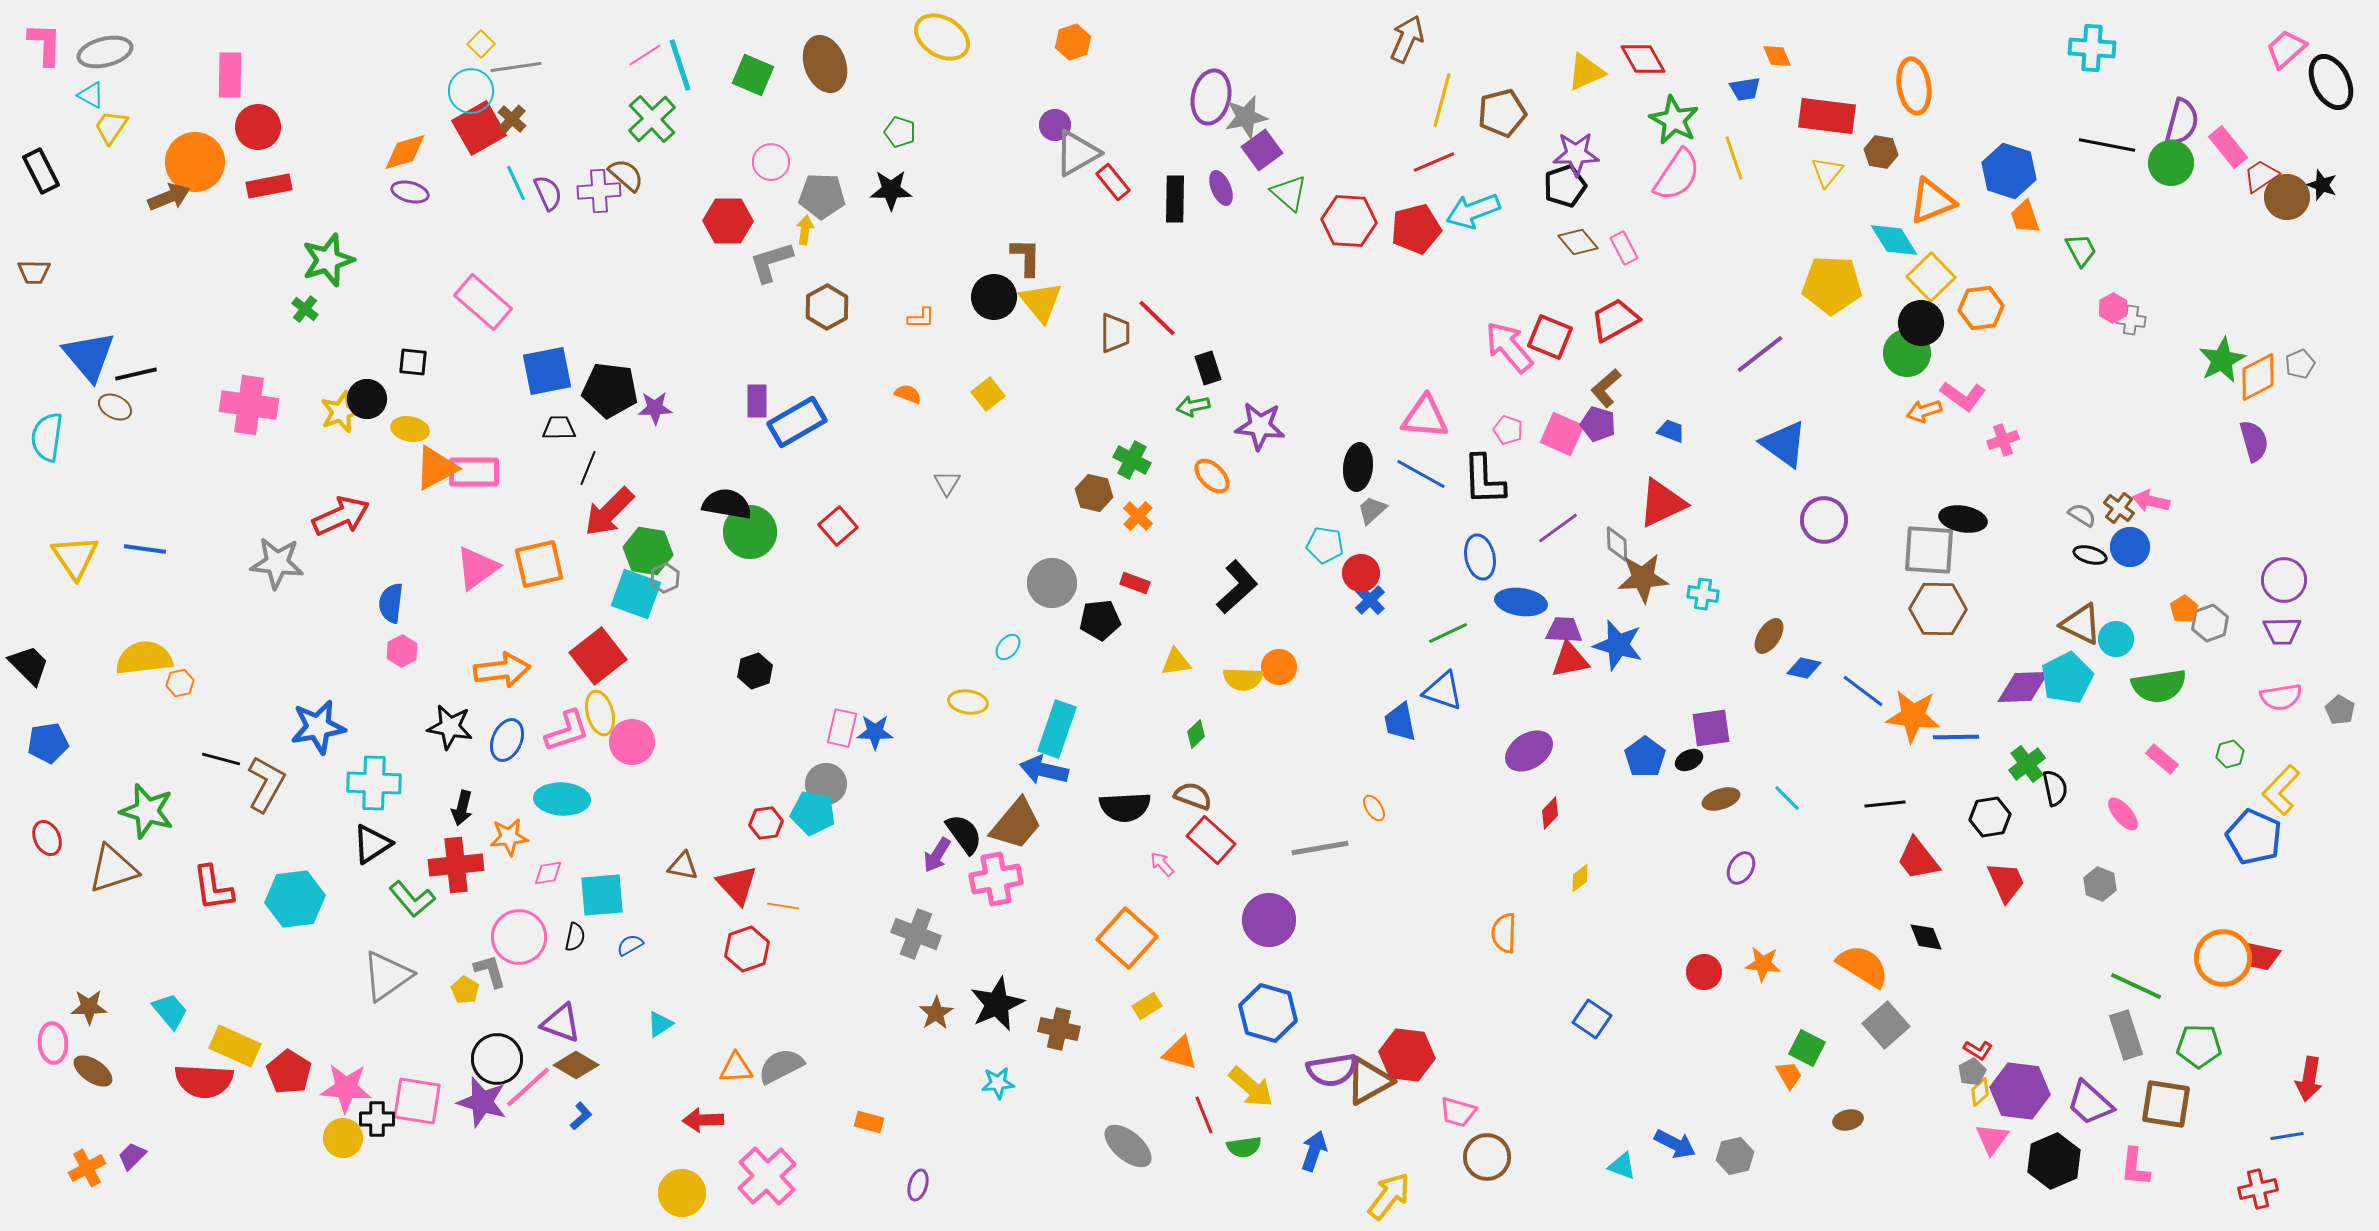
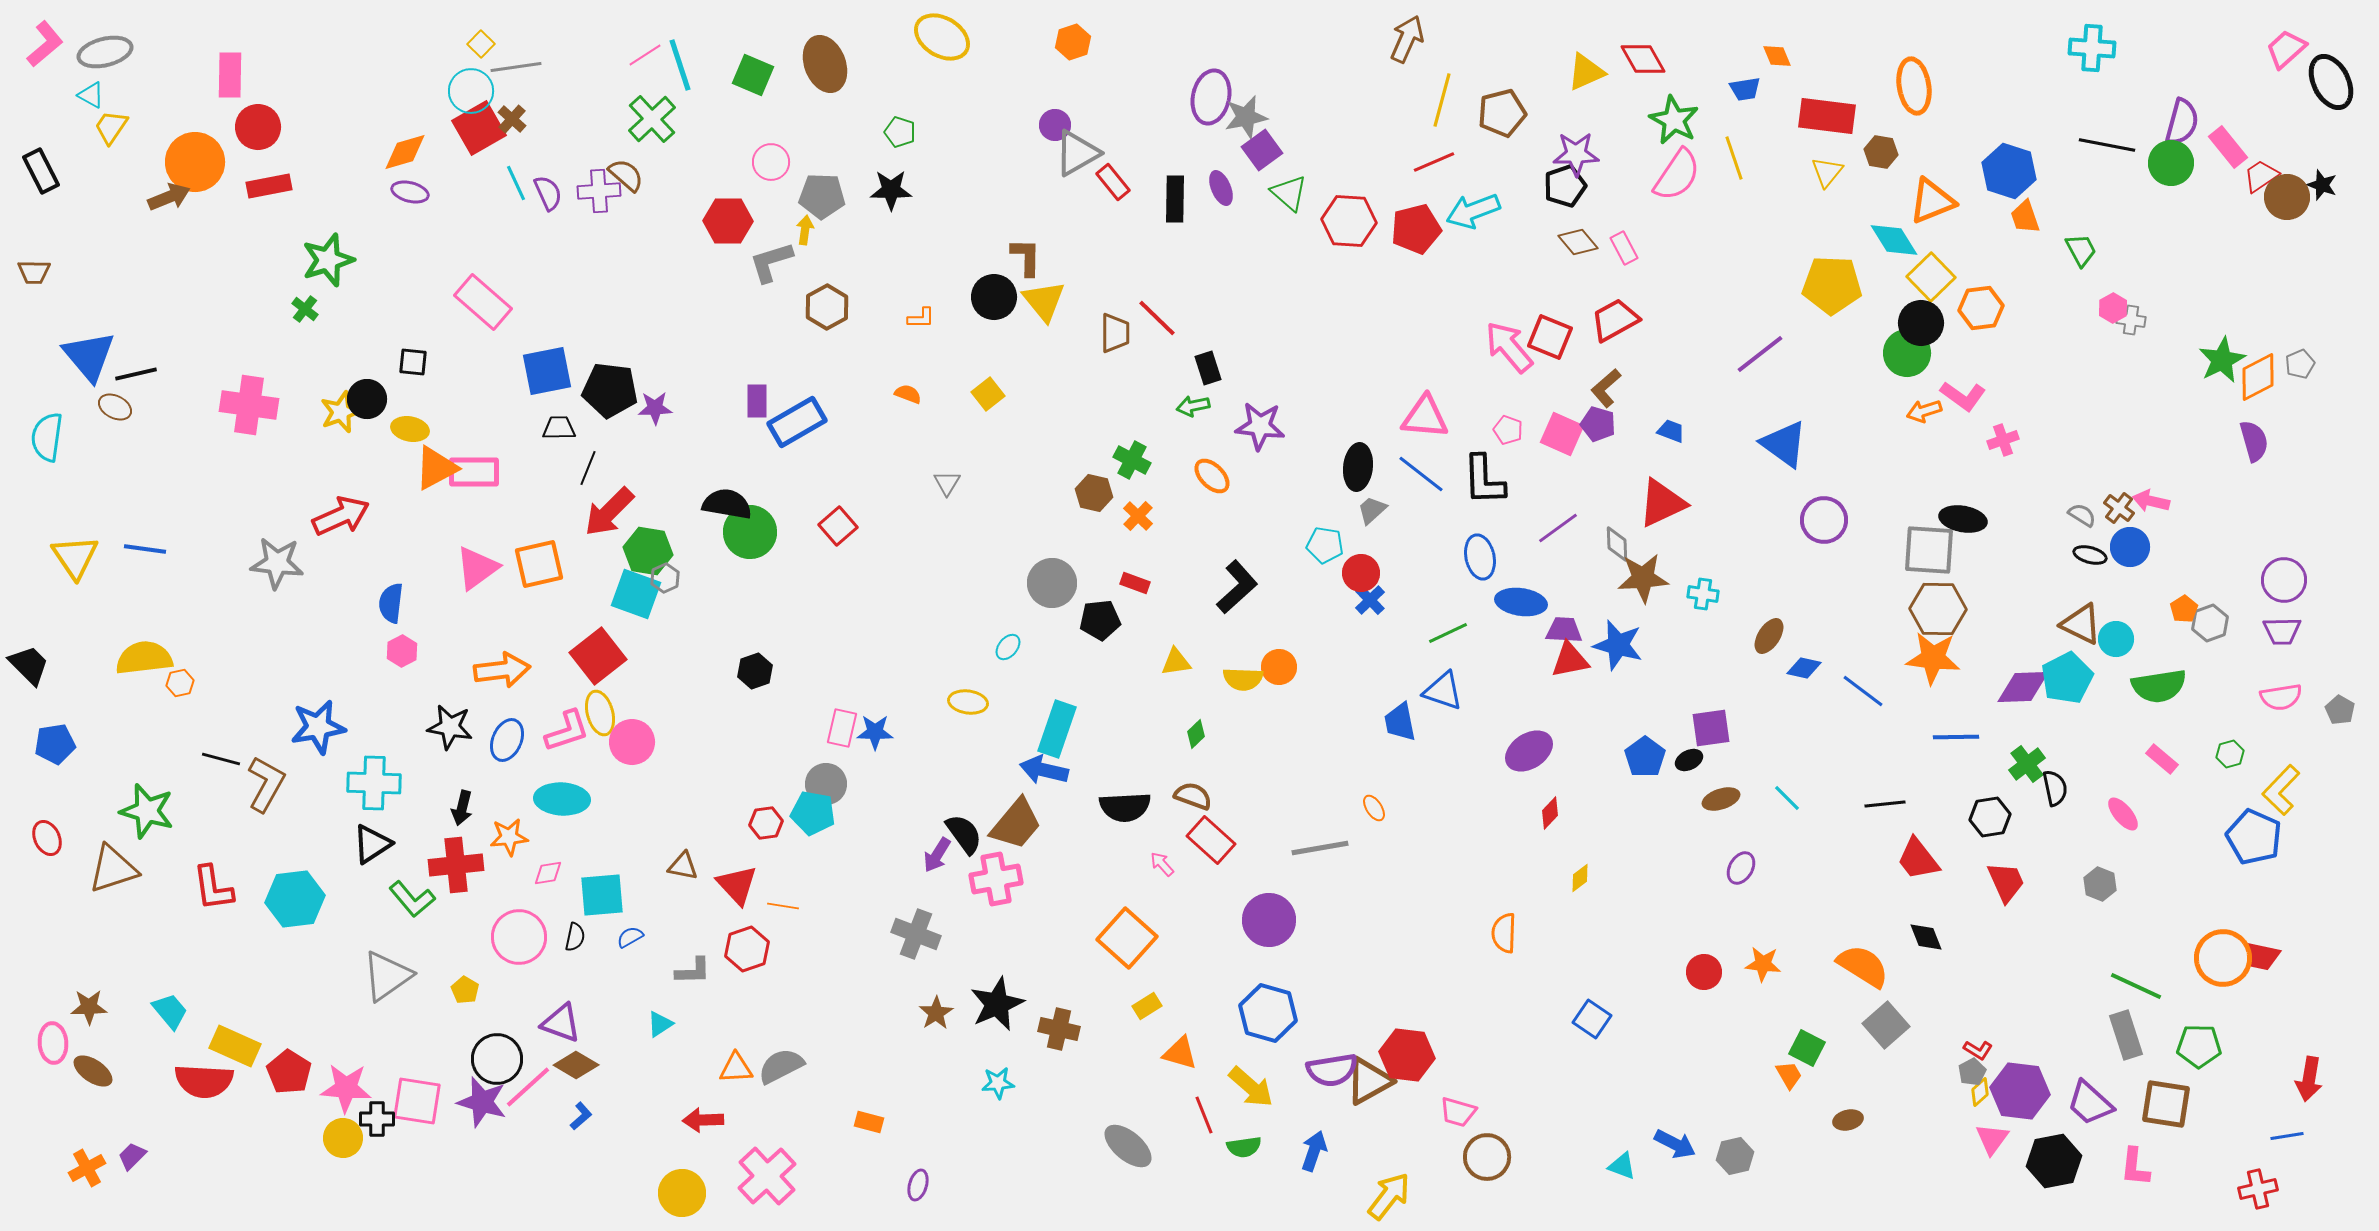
pink L-shape at (45, 44): rotated 48 degrees clockwise
yellow triangle at (1041, 302): moved 3 px right, 1 px up
blue line at (1421, 474): rotated 9 degrees clockwise
orange star at (1913, 716): moved 20 px right, 58 px up
blue pentagon at (48, 743): moved 7 px right, 1 px down
blue semicircle at (630, 945): moved 8 px up
gray L-shape at (490, 971): moved 203 px right; rotated 105 degrees clockwise
black hexagon at (2054, 1161): rotated 12 degrees clockwise
